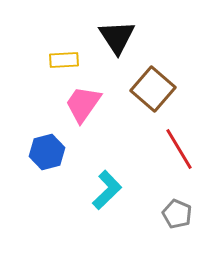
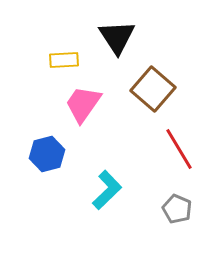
blue hexagon: moved 2 px down
gray pentagon: moved 5 px up
